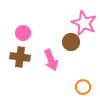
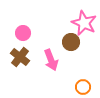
brown cross: rotated 30 degrees clockwise
